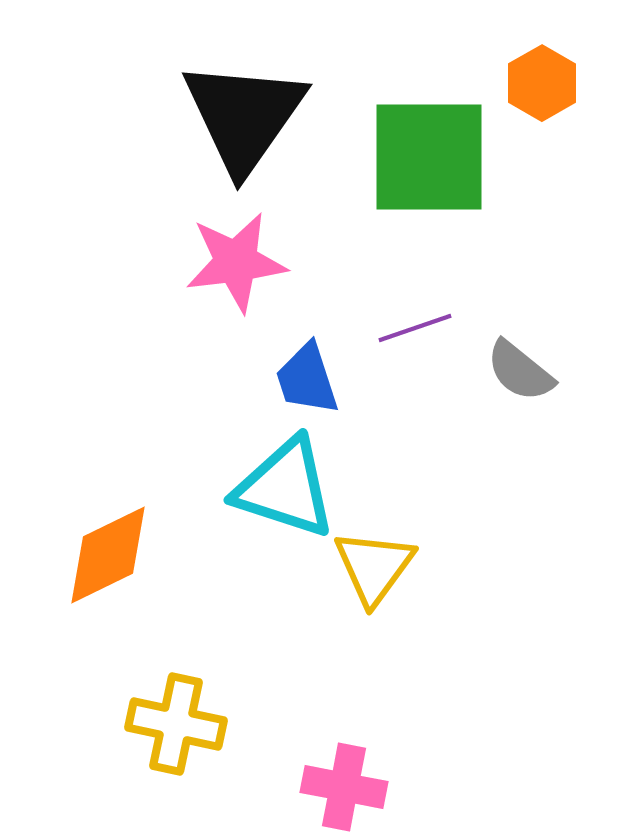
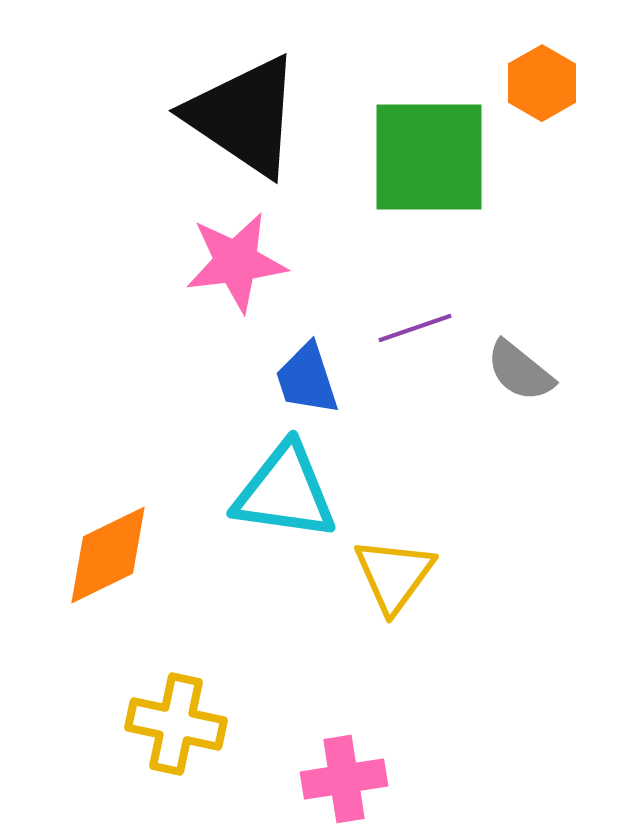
black triangle: rotated 31 degrees counterclockwise
cyan triangle: moved 4 px down; rotated 10 degrees counterclockwise
yellow triangle: moved 20 px right, 8 px down
pink cross: moved 8 px up; rotated 20 degrees counterclockwise
